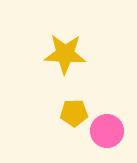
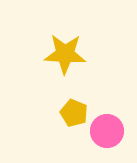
yellow pentagon: rotated 24 degrees clockwise
